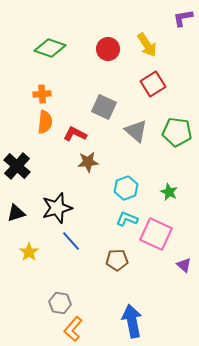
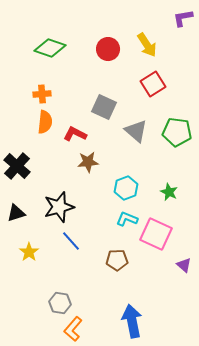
black star: moved 2 px right, 1 px up
